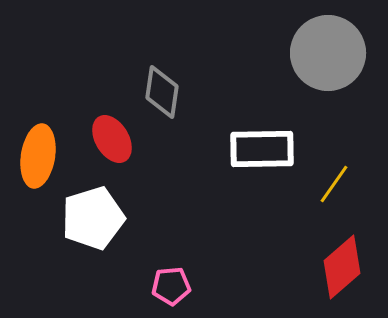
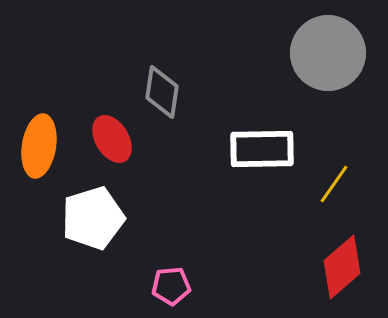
orange ellipse: moved 1 px right, 10 px up
